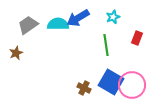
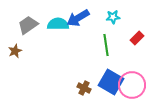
cyan star: rotated 16 degrees clockwise
red rectangle: rotated 24 degrees clockwise
brown star: moved 1 px left, 2 px up
